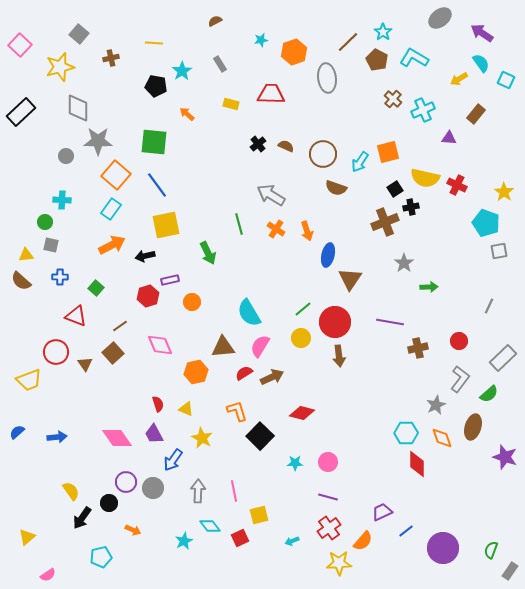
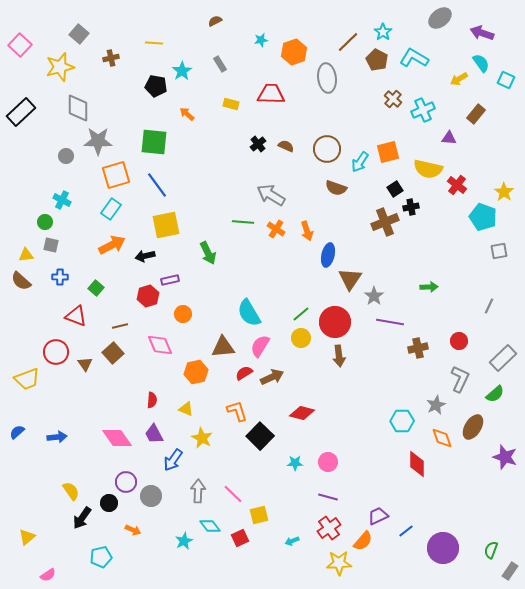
purple arrow at (482, 33): rotated 15 degrees counterclockwise
brown circle at (323, 154): moved 4 px right, 5 px up
orange square at (116, 175): rotated 32 degrees clockwise
yellow semicircle at (425, 178): moved 3 px right, 9 px up
red cross at (457, 185): rotated 12 degrees clockwise
cyan cross at (62, 200): rotated 24 degrees clockwise
cyan pentagon at (486, 223): moved 3 px left, 6 px up
green line at (239, 224): moved 4 px right, 2 px up; rotated 70 degrees counterclockwise
gray star at (404, 263): moved 30 px left, 33 px down
orange circle at (192, 302): moved 9 px left, 12 px down
green line at (303, 309): moved 2 px left, 5 px down
brown line at (120, 326): rotated 21 degrees clockwise
gray L-shape at (460, 379): rotated 12 degrees counterclockwise
yellow trapezoid at (29, 380): moved 2 px left, 1 px up
green semicircle at (489, 394): moved 6 px right
red semicircle at (158, 404): moved 6 px left, 4 px up; rotated 21 degrees clockwise
brown ellipse at (473, 427): rotated 15 degrees clockwise
cyan hexagon at (406, 433): moved 4 px left, 12 px up
gray circle at (153, 488): moved 2 px left, 8 px down
pink line at (234, 491): moved 1 px left, 3 px down; rotated 35 degrees counterclockwise
purple trapezoid at (382, 512): moved 4 px left, 4 px down
